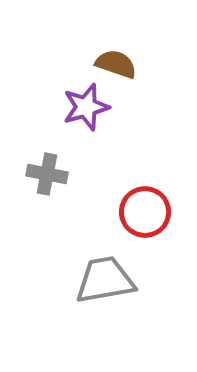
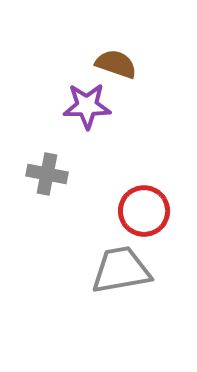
purple star: moved 1 px right, 1 px up; rotated 15 degrees clockwise
red circle: moved 1 px left, 1 px up
gray trapezoid: moved 16 px right, 10 px up
